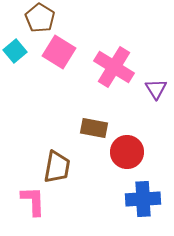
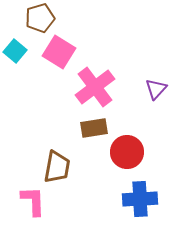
brown pentagon: rotated 24 degrees clockwise
cyan square: rotated 10 degrees counterclockwise
pink cross: moved 19 px left, 20 px down; rotated 21 degrees clockwise
purple triangle: rotated 15 degrees clockwise
brown rectangle: rotated 20 degrees counterclockwise
blue cross: moved 3 px left
